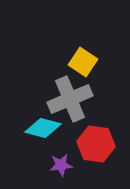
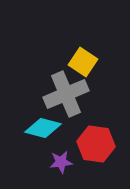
gray cross: moved 4 px left, 5 px up
purple star: moved 3 px up
